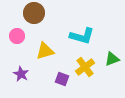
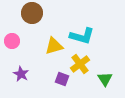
brown circle: moved 2 px left
pink circle: moved 5 px left, 5 px down
yellow triangle: moved 9 px right, 5 px up
green triangle: moved 7 px left, 20 px down; rotated 42 degrees counterclockwise
yellow cross: moved 5 px left, 3 px up
